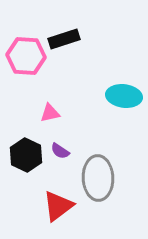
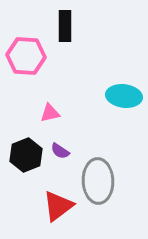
black rectangle: moved 1 px right, 13 px up; rotated 72 degrees counterclockwise
black hexagon: rotated 12 degrees clockwise
gray ellipse: moved 3 px down
